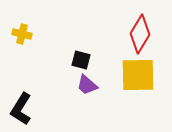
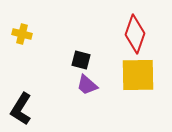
red diamond: moved 5 px left; rotated 12 degrees counterclockwise
